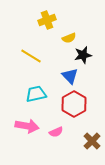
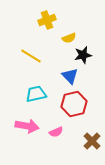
red hexagon: rotated 15 degrees clockwise
